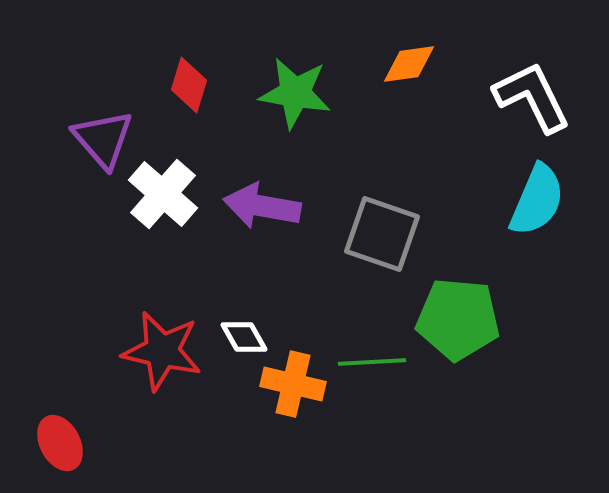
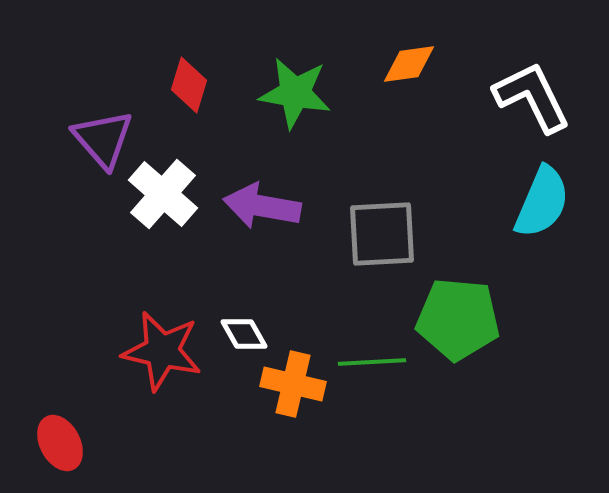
cyan semicircle: moved 5 px right, 2 px down
gray square: rotated 22 degrees counterclockwise
white diamond: moved 3 px up
